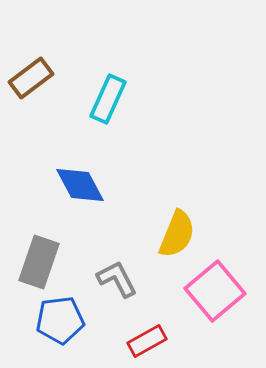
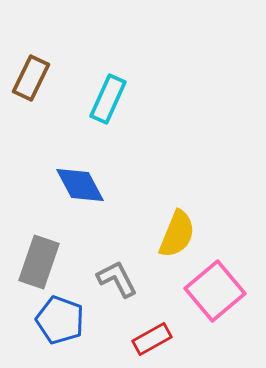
brown rectangle: rotated 27 degrees counterclockwise
blue pentagon: rotated 27 degrees clockwise
red rectangle: moved 5 px right, 2 px up
